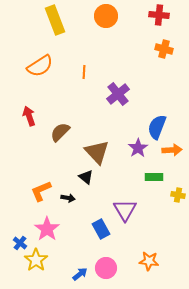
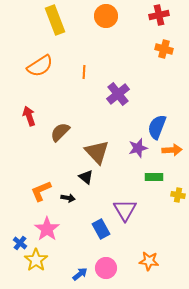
red cross: rotated 18 degrees counterclockwise
purple star: rotated 18 degrees clockwise
